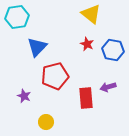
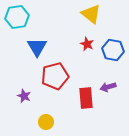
blue triangle: rotated 15 degrees counterclockwise
